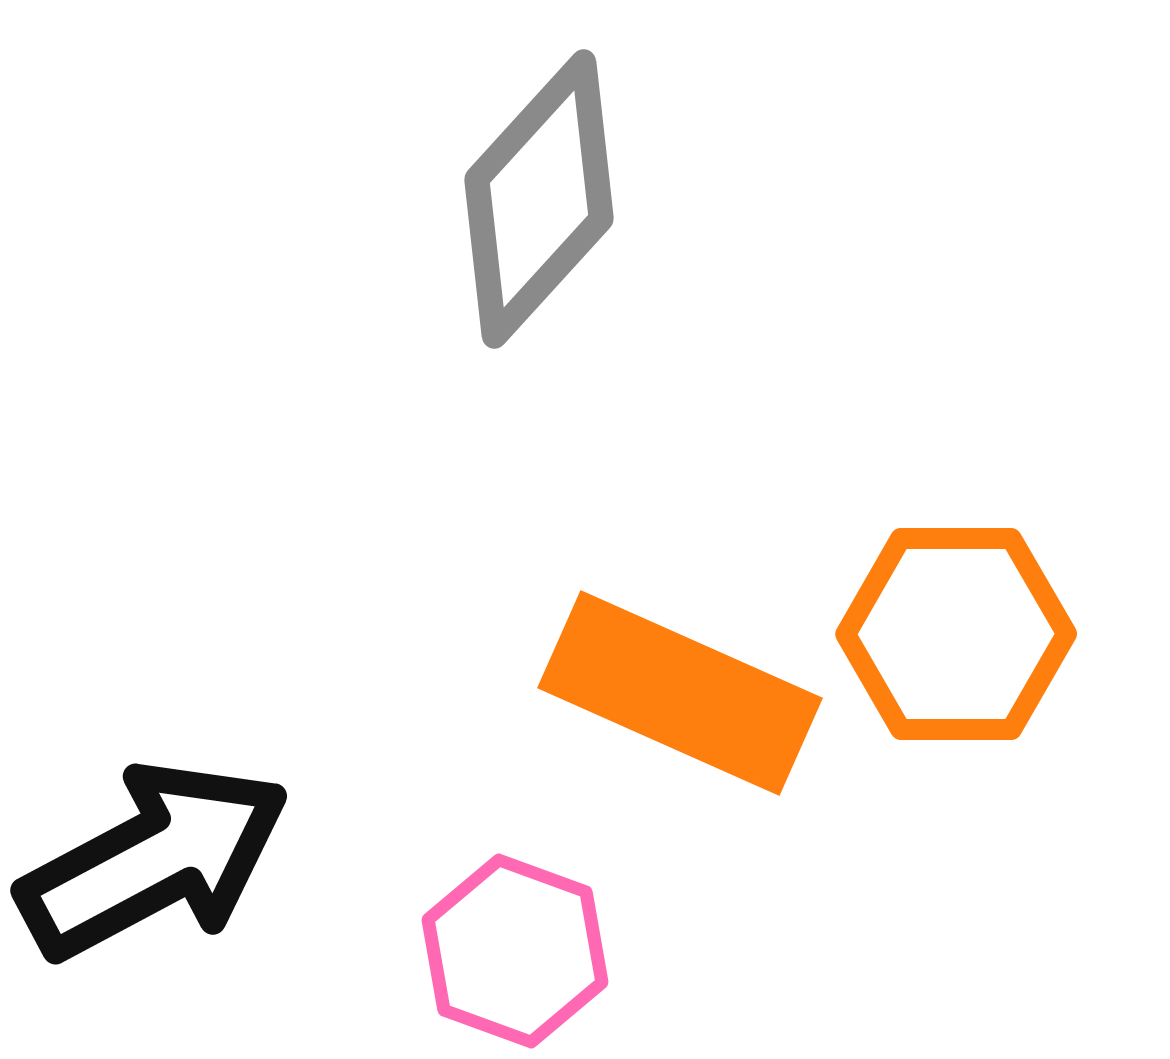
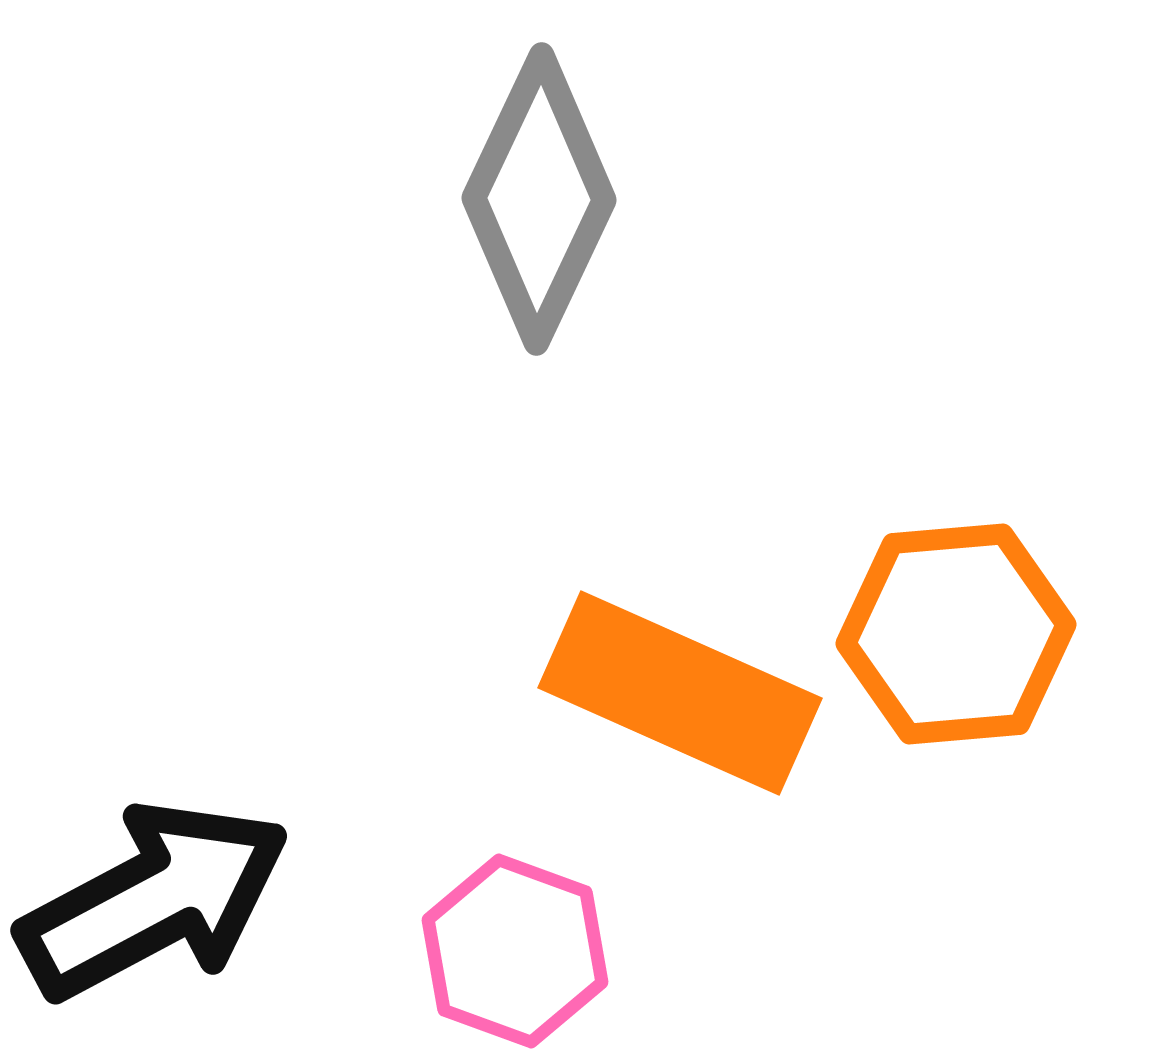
gray diamond: rotated 17 degrees counterclockwise
orange hexagon: rotated 5 degrees counterclockwise
black arrow: moved 40 px down
